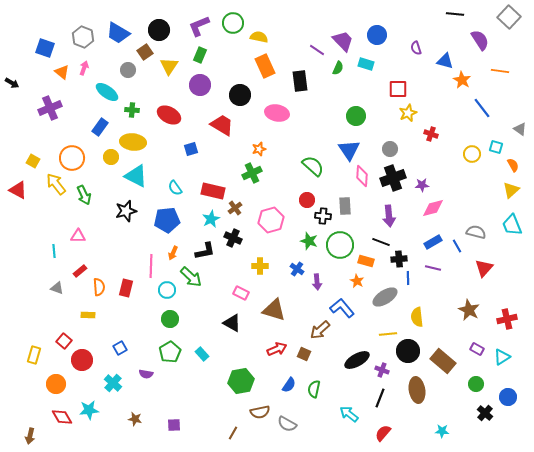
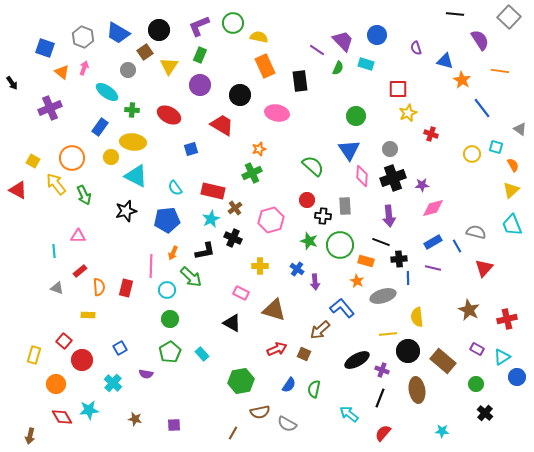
black arrow at (12, 83): rotated 24 degrees clockwise
purple arrow at (317, 282): moved 2 px left
gray ellipse at (385, 297): moved 2 px left, 1 px up; rotated 15 degrees clockwise
blue circle at (508, 397): moved 9 px right, 20 px up
